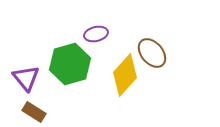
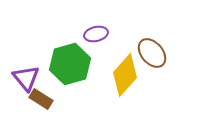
brown rectangle: moved 7 px right, 13 px up
